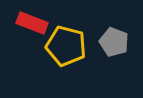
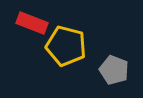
gray pentagon: moved 28 px down
